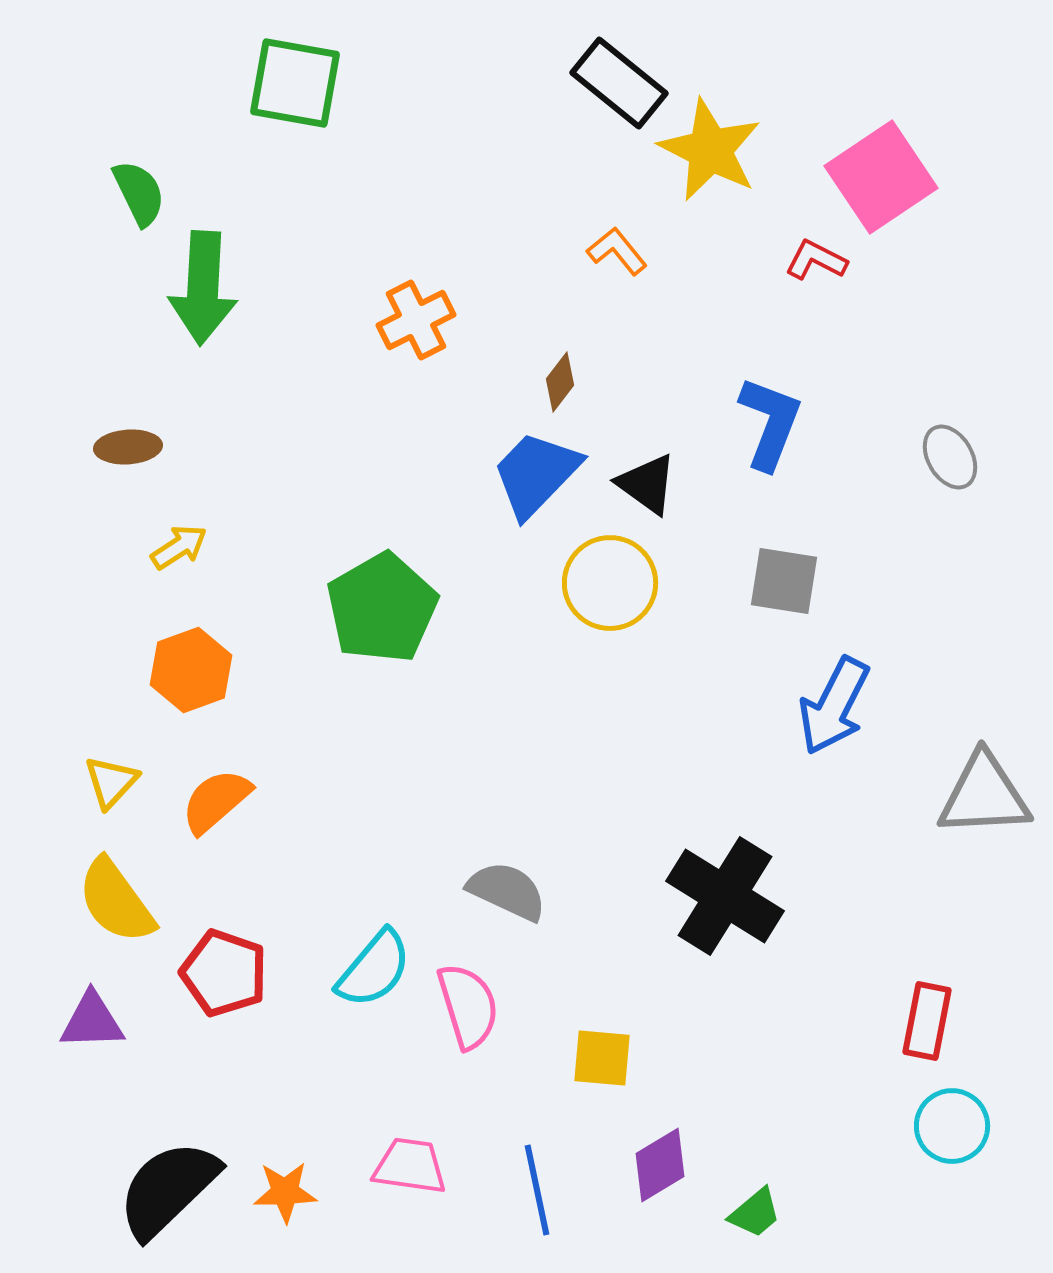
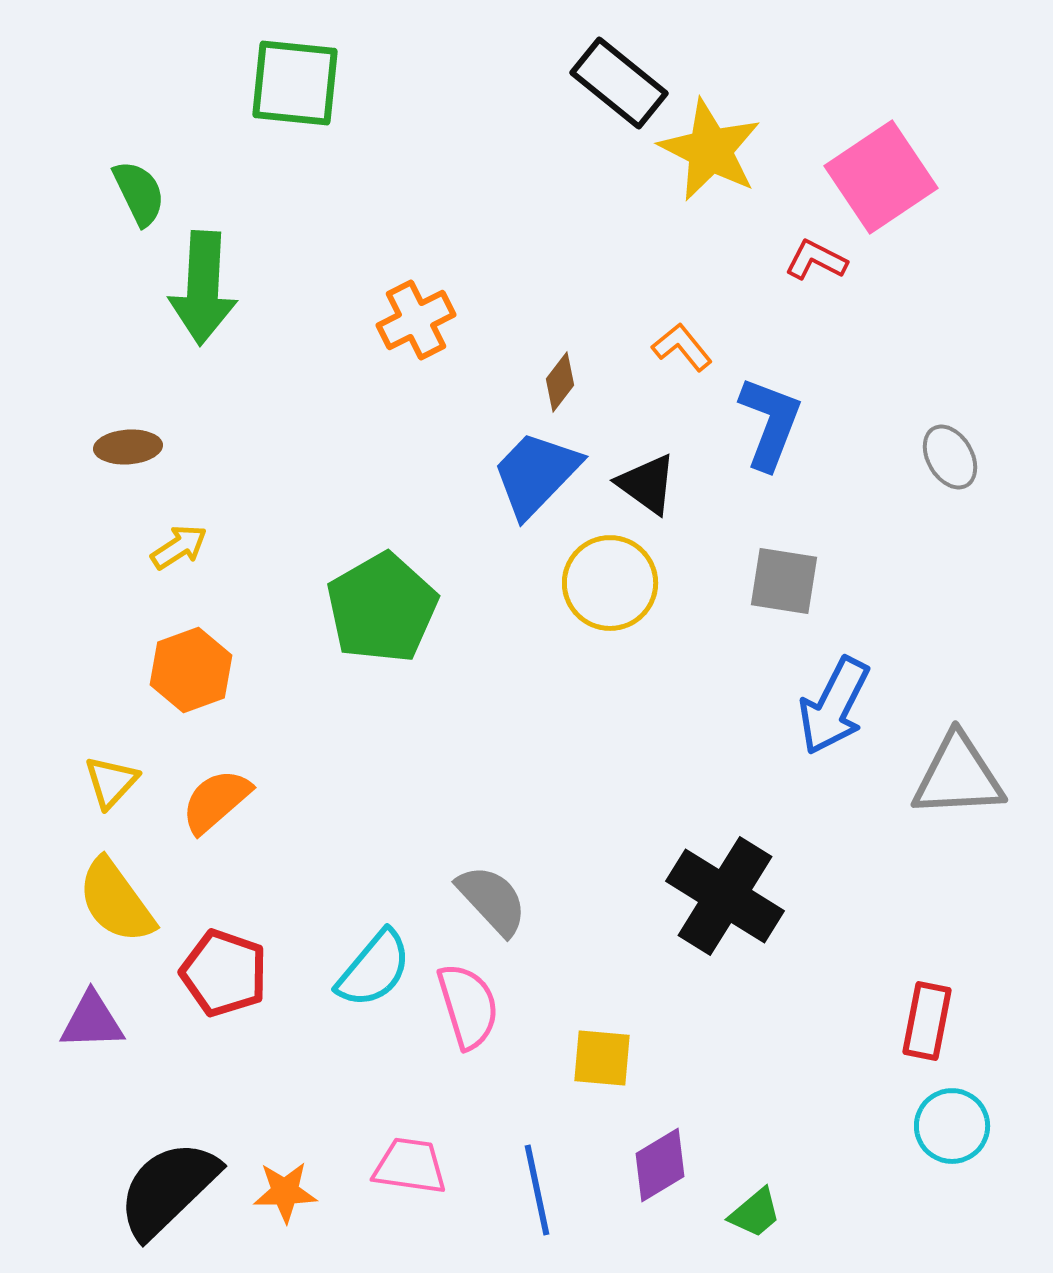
green square: rotated 4 degrees counterclockwise
orange L-shape: moved 65 px right, 96 px down
gray triangle: moved 26 px left, 19 px up
gray semicircle: moved 15 px left, 9 px down; rotated 22 degrees clockwise
